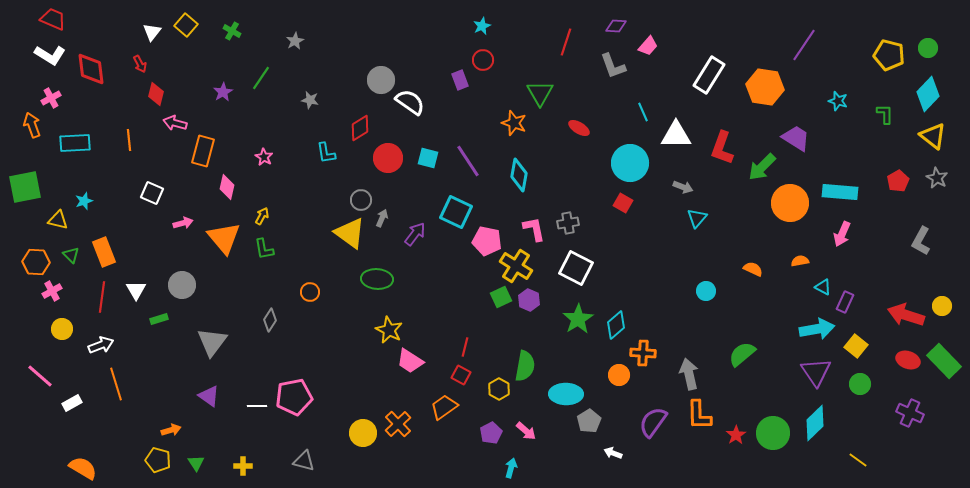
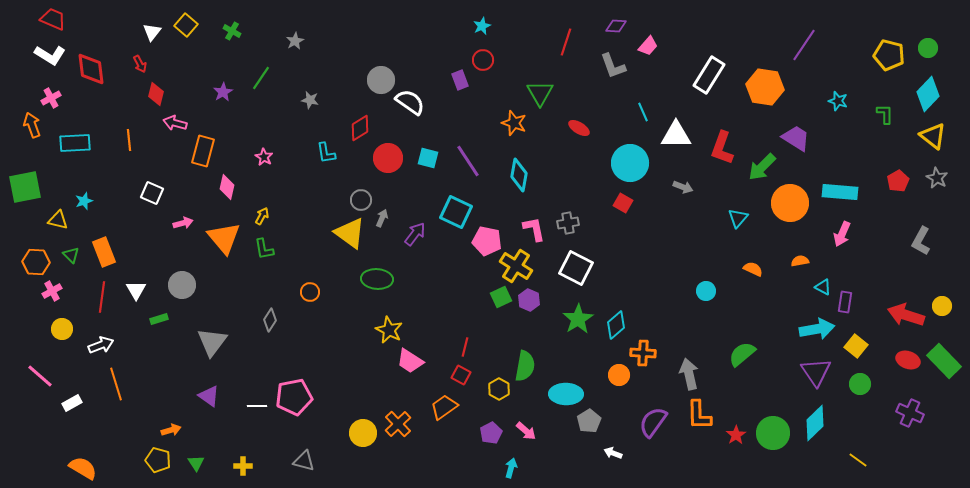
cyan triangle at (697, 218): moved 41 px right
purple rectangle at (845, 302): rotated 15 degrees counterclockwise
